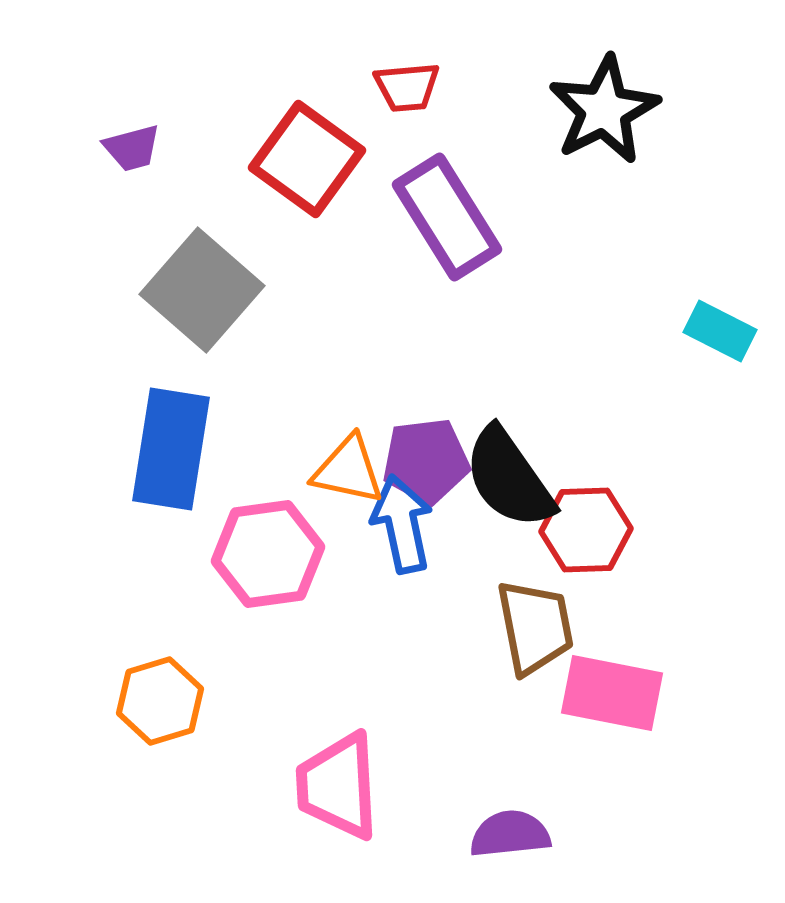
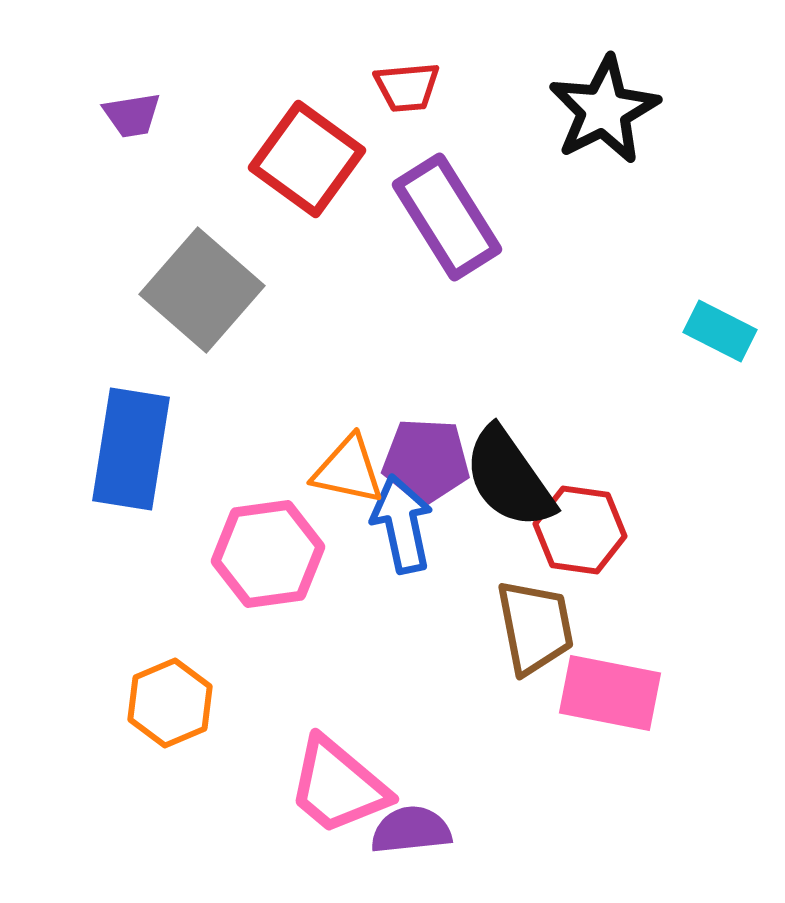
purple trapezoid: moved 33 px up; rotated 6 degrees clockwise
blue rectangle: moved 40 px left
purple pentagon: rotated 10 degrees clockwise
red hexagon: moved 6 px left; rotated 10 degrees clockwise
pink rectangle: moved 2 px left
orange hexagon: moved 10 px right, 2 px down; rotated 6 degrees counterclockwise
pink trapezoid: rotated 47 degrees counterclockwise
purple semicircle: moved 99 px left, 4 px up
